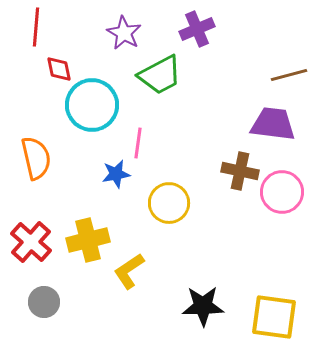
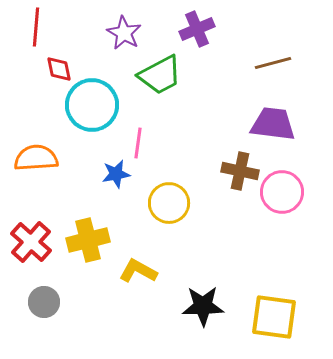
brown line: moved 16 px left, 12 px up
orange semicircle: rotated 81 degrees counterclockwise
yellow L-shape: moved 9 px right; rotated 63 degrees clockwise
